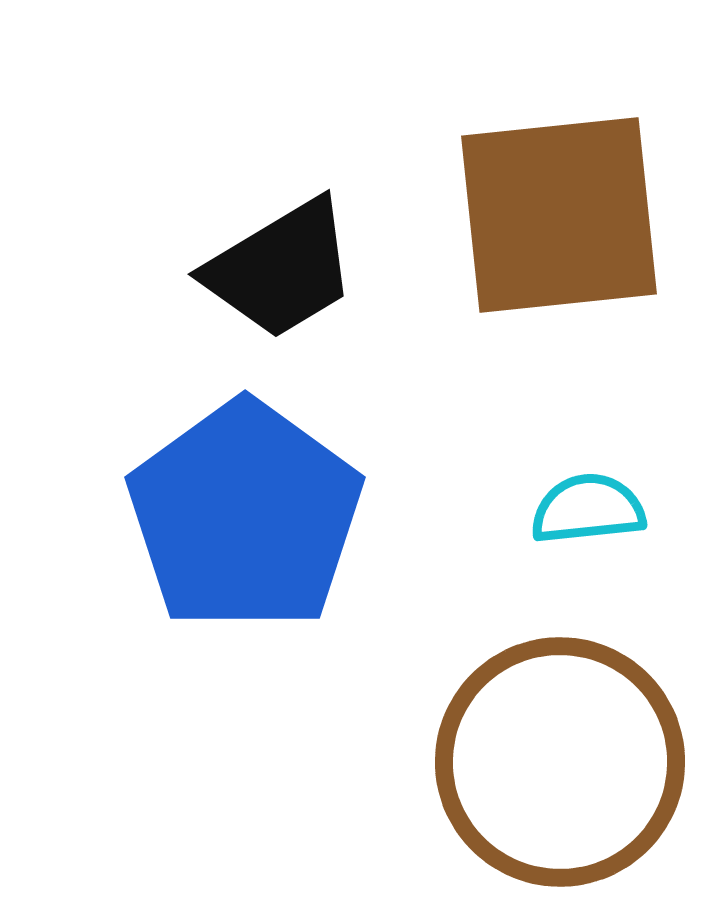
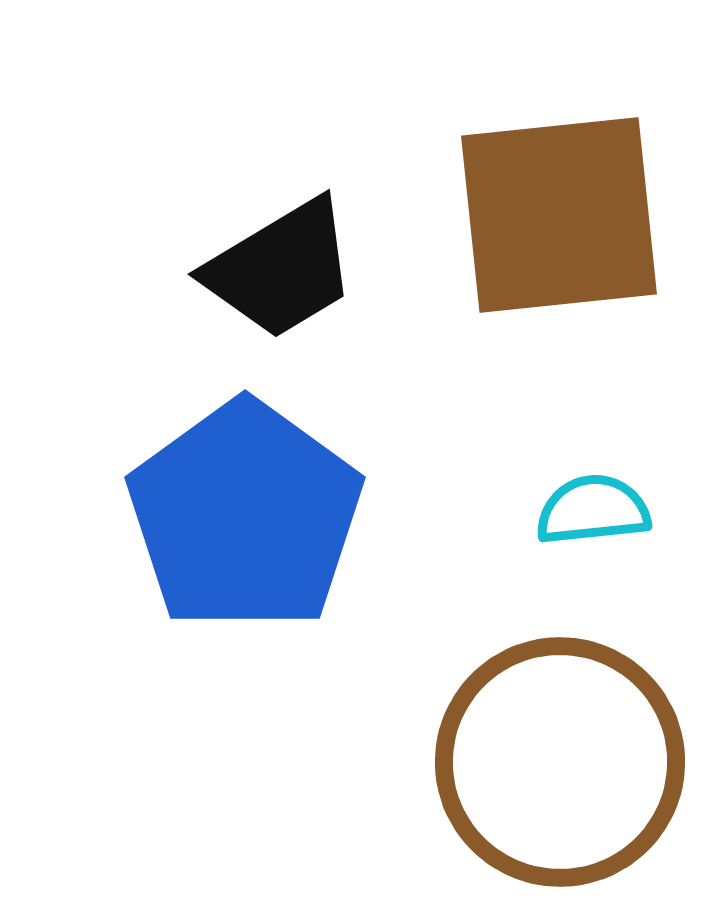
cyan semicircle: moved 5 px right, 1 px down
